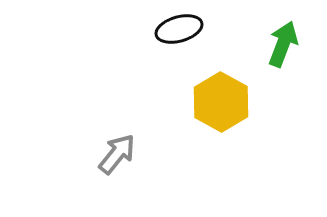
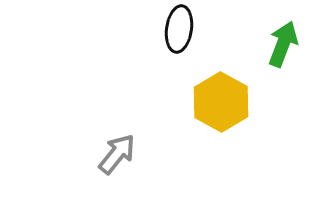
black ellipse: rotated 66 degrees counterclockwise
